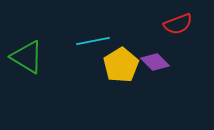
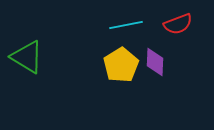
cyan line: moved 33 px right, 16 px up
purple diamond: rotated 48 degrees clockwise
